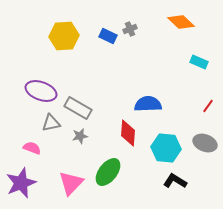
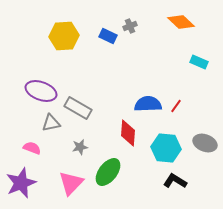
gray cross: moved 3 px up
red line: moved 32 px left
gray star: moved 11 px down
